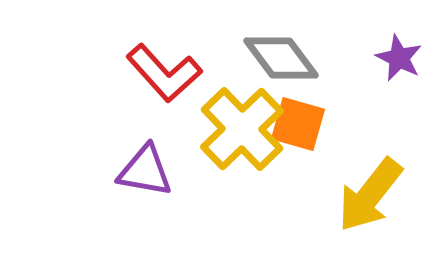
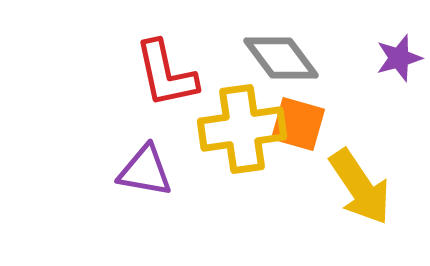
purple star: rotated 30 degrees clockwise
red L-shape: moved 2 px right, 1 px down; rotated 30 degrees clockwise
yellow cross: rotated 36 degrees clockwise
yellow arrow: moved 10 px left, 8 px up; rotated 72 degrees counterclockwise
